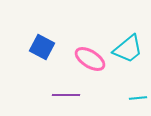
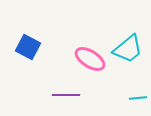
blue square: moved 14 px left
